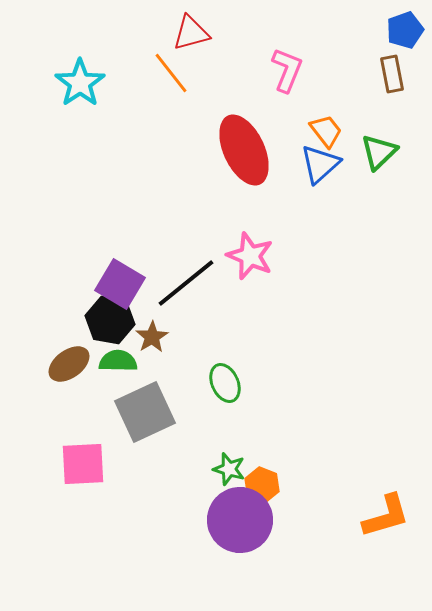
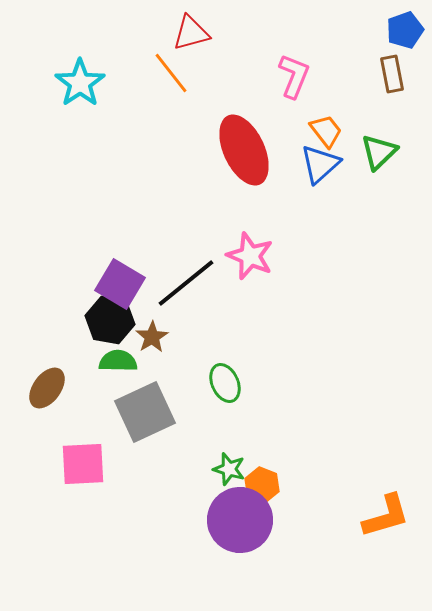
pink L-shape: moved 7 px right, 6 px down
brown ellipse: moved 22 px left, 24 px down; rotated 18 degrees counterclockwise
